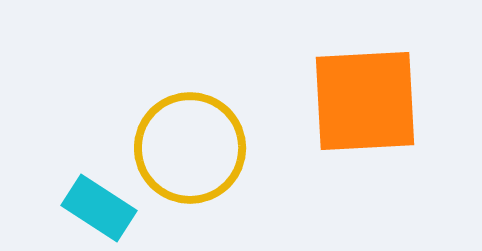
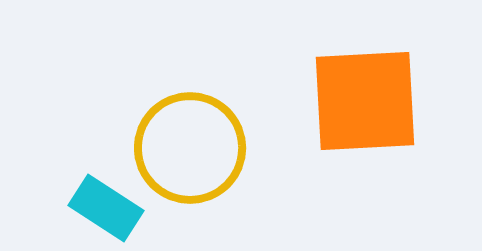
cyan rectangle: moved 7 px right
